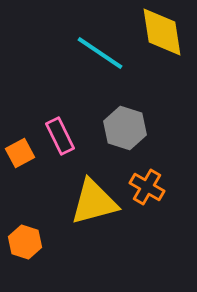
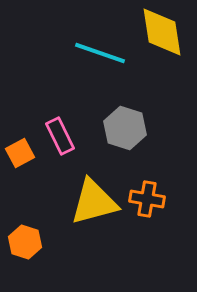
cyan line: rotated 15 degrees counterclockwise
orange cross: moved 12 px down; rotated 20 degrees counterclockwise
